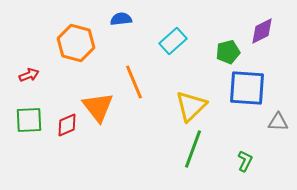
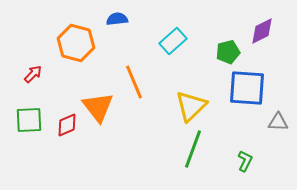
blue semicircle: moved 4 px left
red arrow: moved 4 px right, 1 px up; rotated 24 degrees counterclockwise
